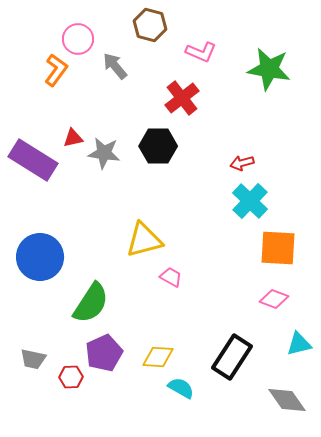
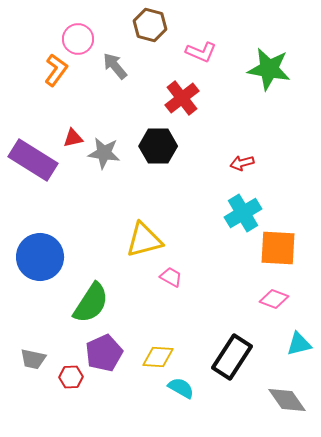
cyan cross: moved 7 px left, 12 px down; rotated 15 degrees clockwise
